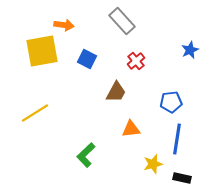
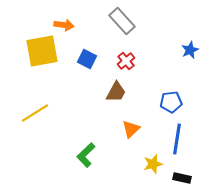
red cross: moved 10 px left
orange triangle: rotated 36 degrees counterclockwise
